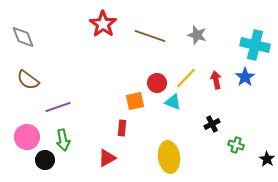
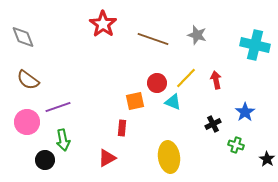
brown line: moved 3 px right, 3 px down
blue star: moved 35 px down
black cross: moved 1 px right
pink circle: moved 15 px up
